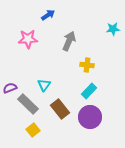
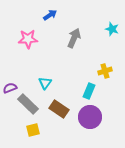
blue arrow: moved 2 px right
cyan star: moved 1 px left; rotated 24 degrees clockwise
gray arrow: moved 5 px right, 3 px up
yellow cross: moved 18 px right, 6 px down; rotated 24 degrees counterclockwise
cyan triangle: moved 1 px right, 2 px up
cyan rectangle: rotated 21 degrees counterclockwise
brown rectangle: moved 1 px left; rotated 18 degrees counterclockwise
yellow square: rotated 24 degrees clockwise
